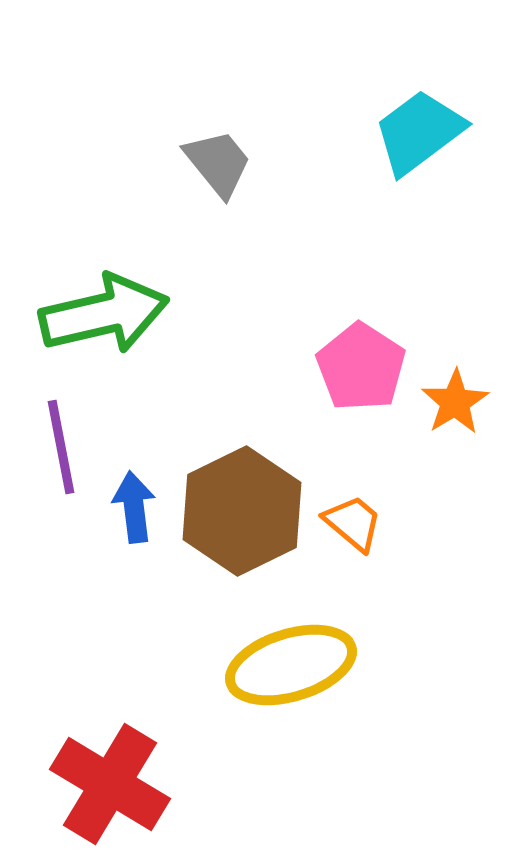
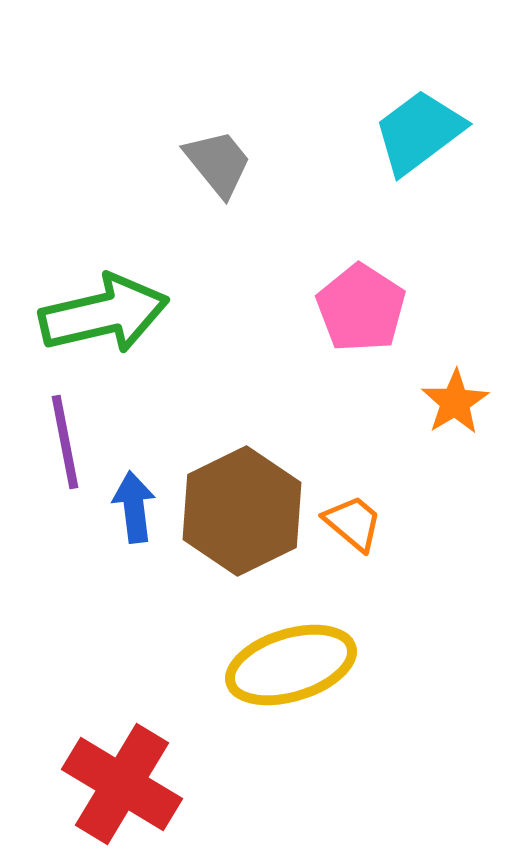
pink pentagon: moved 59 px up
purple line: moved 4 px right, 5 px up
red cross: moved 12 px right
